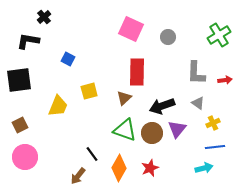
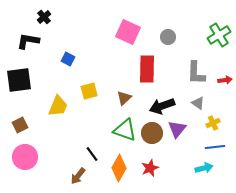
pink square: moved 3 px left, 3 px down
red rectangle: moved 10 px right, 3 px up
